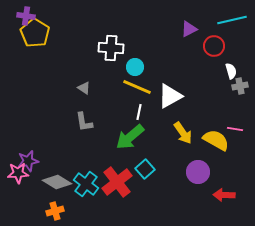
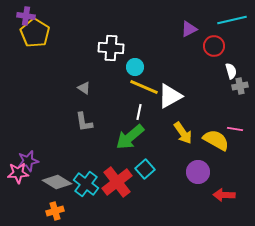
yellow line: moved 7 px right
